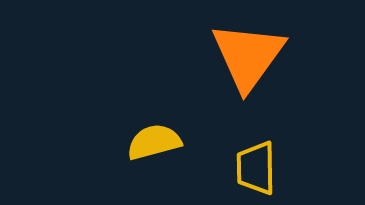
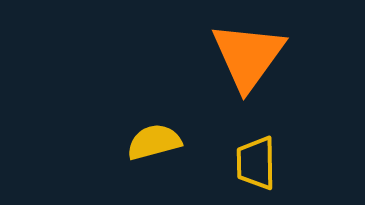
yellow trapezoid: moved 5 px up
